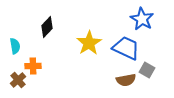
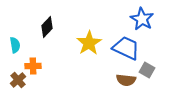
cyan semicircle: moved 1 px up
brown semicircle: rotated 18 degrees clockwise
